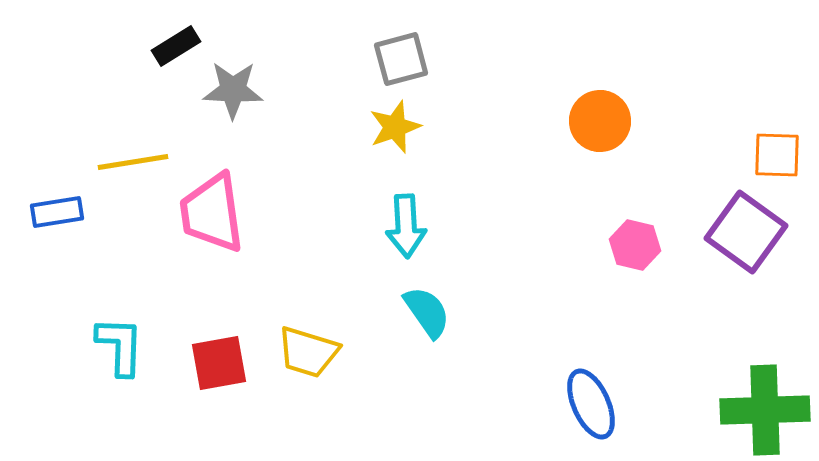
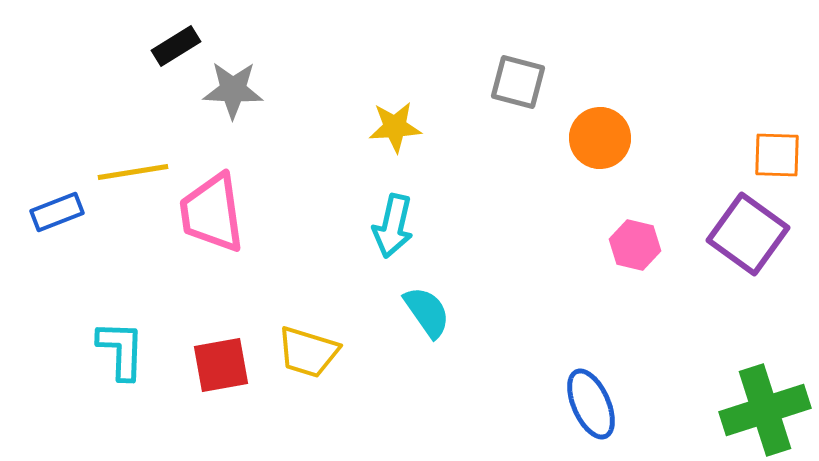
gray square: moved 117 px right, 23 px down; rotated 30 degrees clockwise
orange circle: moved 17 px down
yellow star: rotated 16 degrees clockwise
yellow line: moved 10 px down
blue rectangle: rotated 12 degrees counterclockwise
cyan arrow: moved 13 px left; rotated 16 degrees clockwise
purple square: moved 2 px right, 2 px down
cyan L-shape: moved 1 px right, 4 px down
red square: moved 2 px right, 2 px down
green cross: rotated 16 degrees counterclockwise
